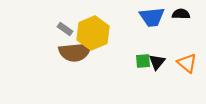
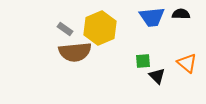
yellow hexagon: moved 7 px right, 5 px up
black triangle: moved 14 px down; rotated 24 degrees counterclockwise
